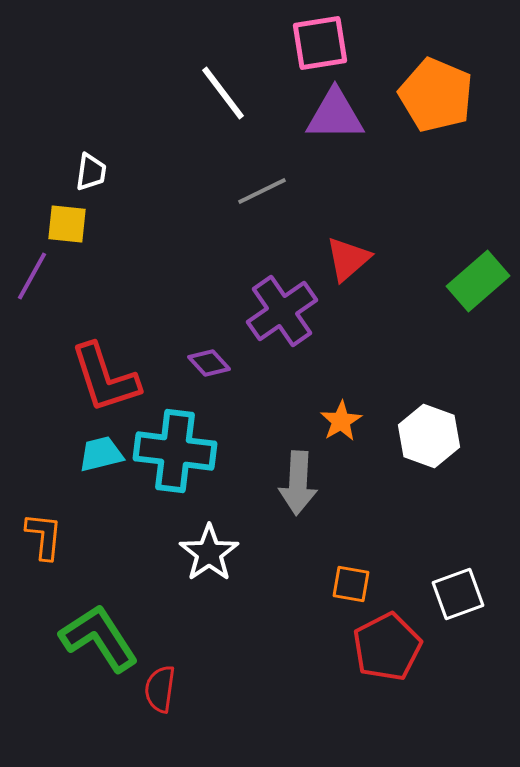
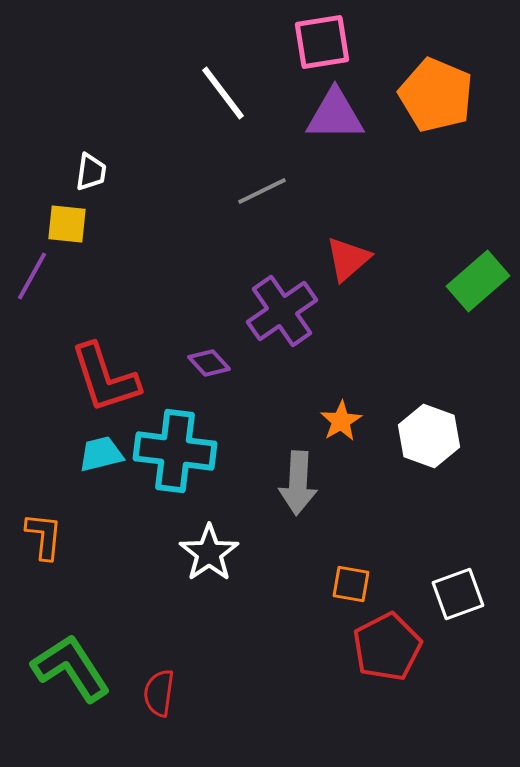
pink square: moved 2 px right, 1 px up
green L-shape: moved 28 px left, 30 px down
red semicircle: moved 1 px left, 4 px down
